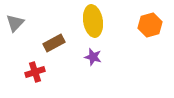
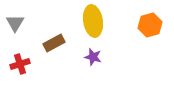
gray triangle: rotated 12 degrees counterclockwise
red cross: moved 15 px left, 8 px up
